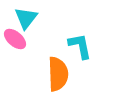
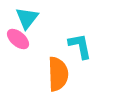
cyan triangle: moved 1 px right
pink ellipse: moved 3 px right
